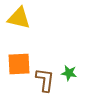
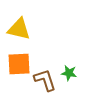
yellow triangle: moved 11 px down
brown L-shape: rotated 25 degrees counterclockwise
